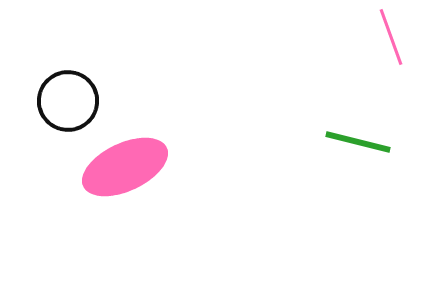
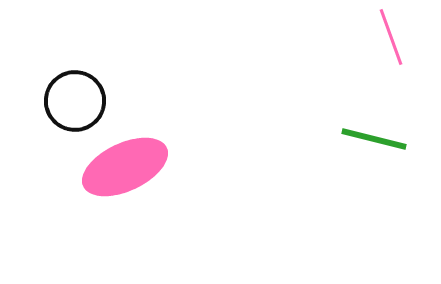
black circle: moved 7 px right
green line: moved 16 px right, 3 px up
